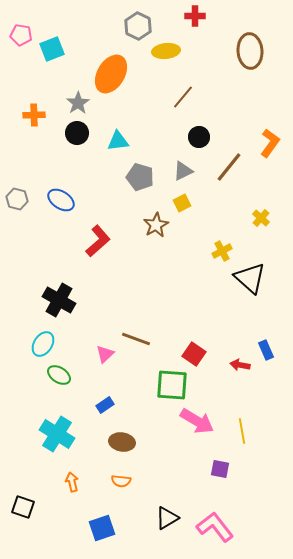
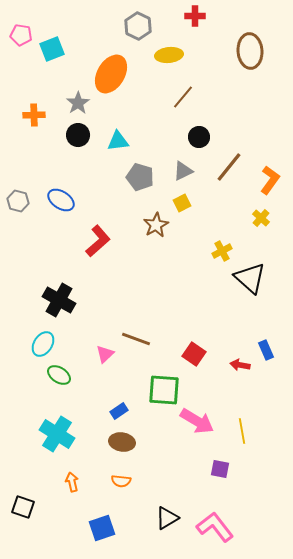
yellow ellipse at (166, 51): moved 3 px right, 4 px down
black circle at (77, 133): moved 1 px right, 2 px down
orange L-shape at (270, 143): moved 37 px down
gray hexagon at (17, 199): moved 1 px right, 2 px down
green square at (172, 385): moved 8 px left, 5 px down
blue rectangle at (105, 405): moved 14 px right, 6 px down
